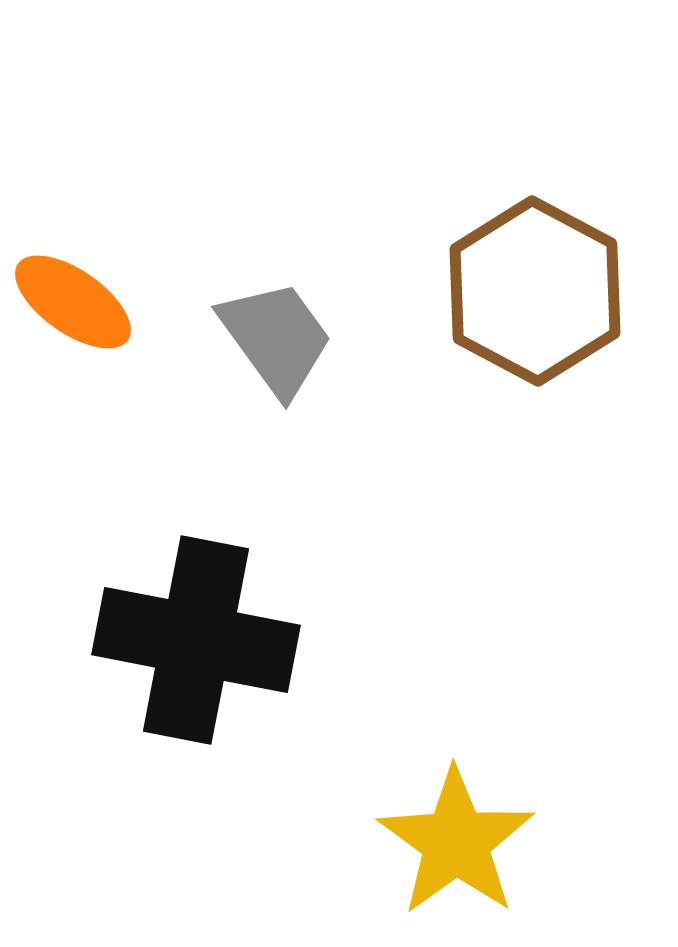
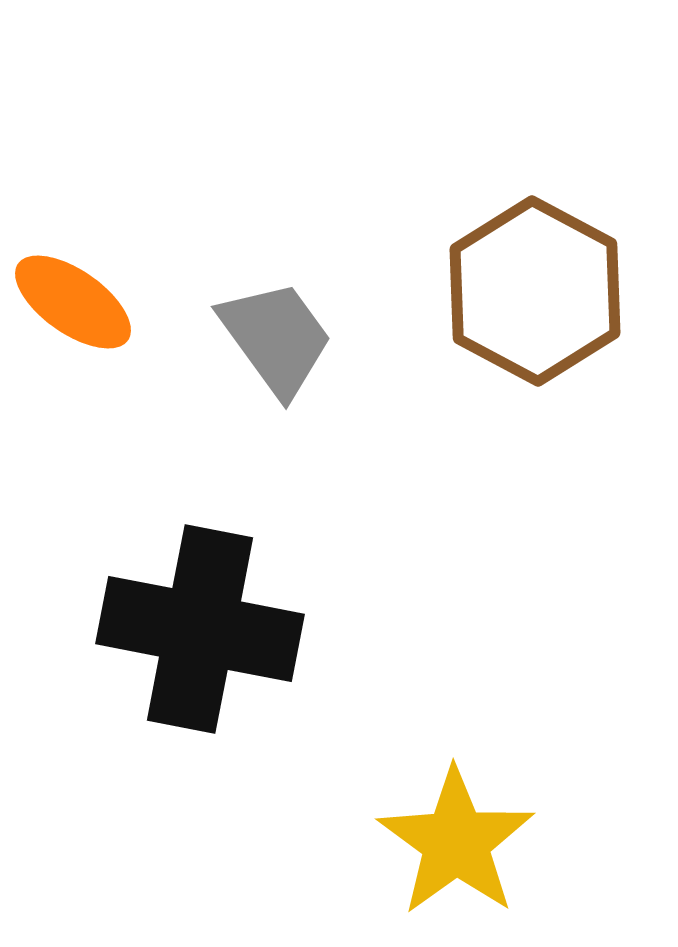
black cross: moved 4 px right, 11 px up
